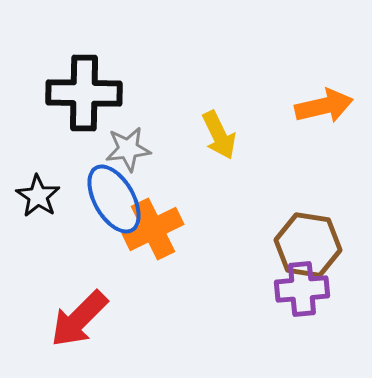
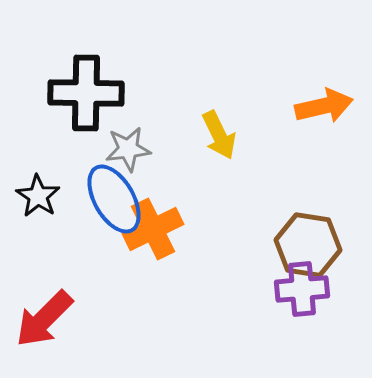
black cross: moved 2 px right
red arrow: moved 35 px left
